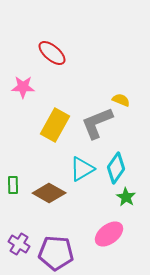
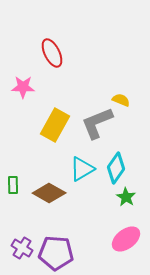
red ellipse: rotated 24 degrees clockwise
pink ellipse: moved 17 px right, 5 px down
purple cross: moved 3 px right, 4 px down
